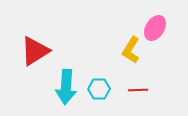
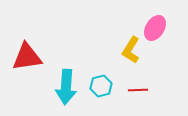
red triangle: moved 8 px left, 6 px down; rotated 24 degrees clockwise
cyan hexagon: moved 2 px right, 3 px up; rotated 15 degrees counterclockwise
